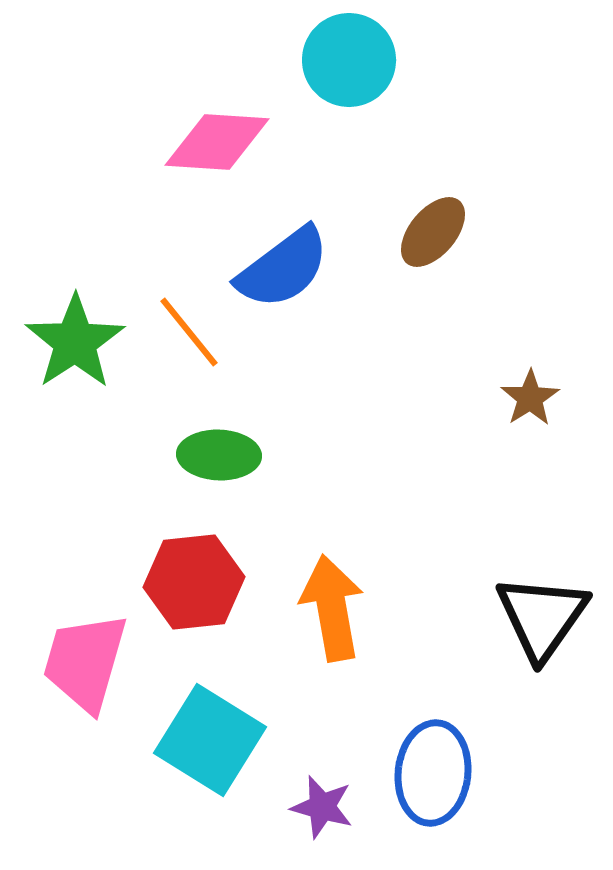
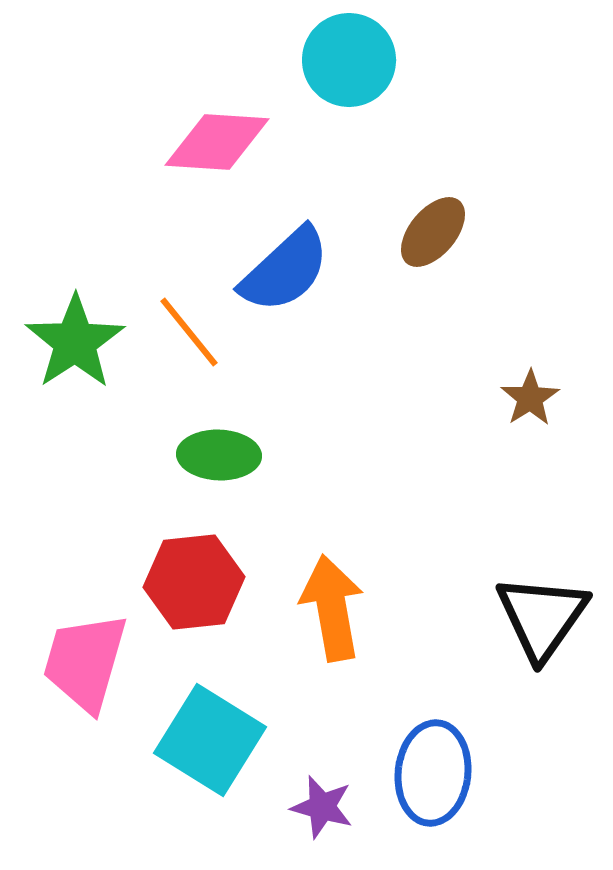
blue semicircle: moved 2 px right, 2 px down; rotated 6 degrees counterclockwise
